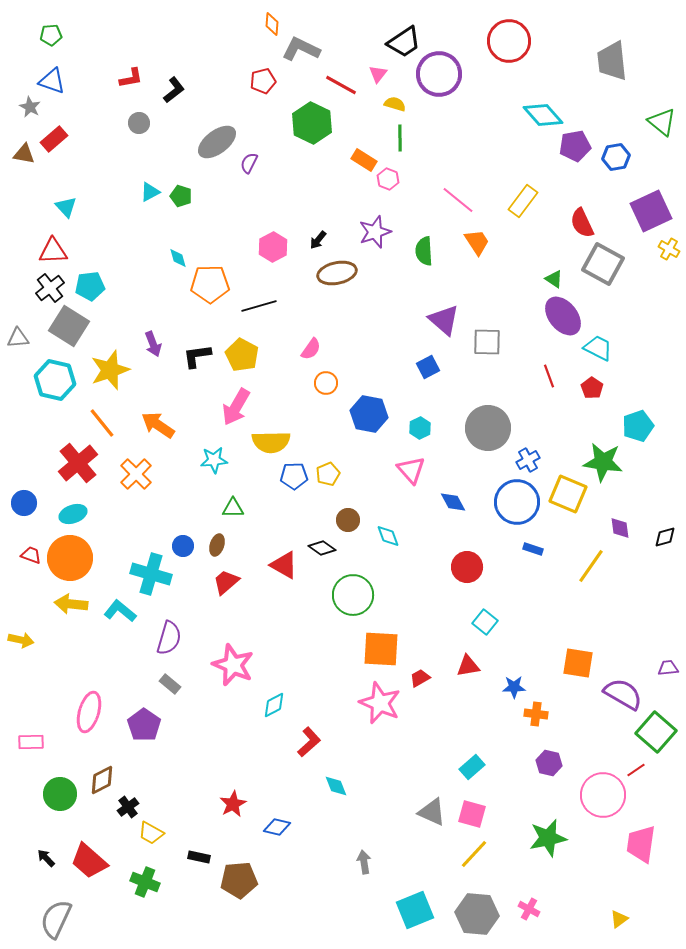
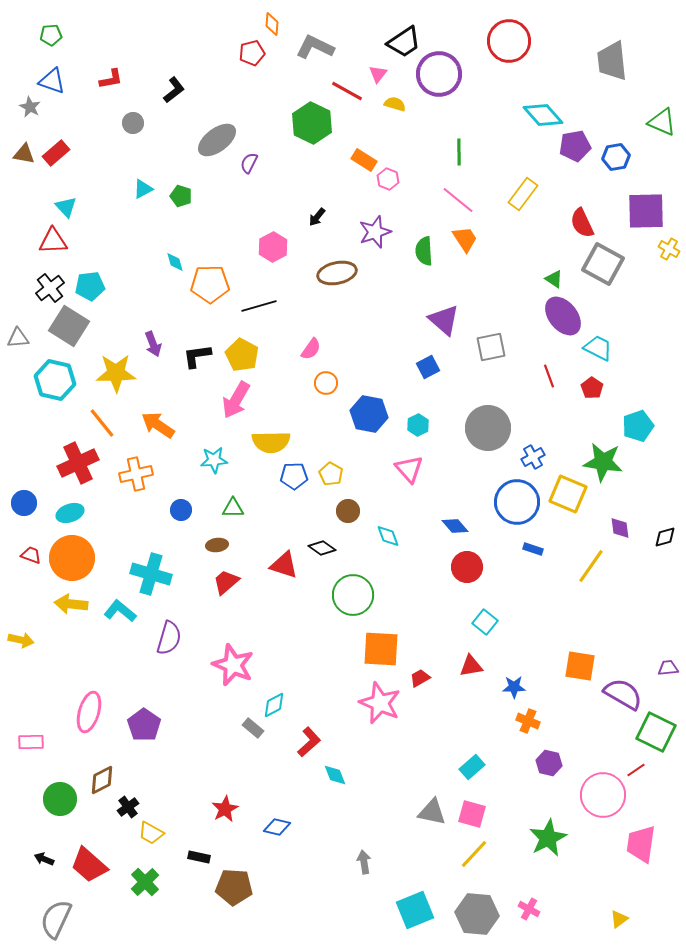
gray L-shape at (301, 49): moved 14 px right, 2 px up
red L-shape at (131, 78): moved 20 px left, 1 px down
red pentagon at (263, 81): moved 11 px left, 28 px up
red line at (341, 85): moved 6 px right, 6 px down
green triangle at (662, 122): rotated 16 degrees counterclockwise
gray circle at (139, 123): moved 6 px left
green line at (400, 138): moved 59 px right, 14 px down
red rectangle at (54, 139): moved 2 px right, 14 px down
gray ellipse at (217, 142): moved 2 px up
cyan triangle at (150, 192): moved 7 px left, 3 px up
yellow rectangle at (523, 201): moved 7 px up
purple square at (651, 211): moved 5 px left; rotated 24 degrees clockwise
black arrow at (318, 240): moved 1 px left, 23 px up
orange trapezoid at (477, 242): moved 12 px left, 3 px up
red triangle at (53, 251): moved 10 px up
cyan diamond at (178, 258): moved 3 px left, 4 px down
gray square at (487, 342): moved 4 px right, 5 px down; rotated 12 degrees counterclockwise
yellow star at (110, 370): moved 6 px right, 3 px down; rotated 18 degrees clockwise
pink arrow at (236, 407): moved 7 px up
cyan hexagon at (420, 428): moved 2 px left, 3 px up
blue cross at (528, 460): moved 5 px right, 3 px up
red cross at (78, 463): rotated 15 degrees clockwise
pink triangle at (411, 470): moved 2 px left, 1 px up
orange cross at (136, 474): rotated 32 degrees clockwise
yellow pentagon at (328, 474): moved 3 px right; rotated 20 degrees counterclockwise
blue diamond at (453, 502): moved 2 px right, 24 px down; rotated 12 degrees counterclockwise
cyan ellipse at (73, 514): moved 3 px left, 1 px up
brown circle at (348, 520): moved 9 px up
brown ellipse at (217, 545): rotated 65 degrees clockwise
blue circle at (183, 546): moved 2 px left, 36 px up
orange circle at (70, 558): moved 2 px right
red triangle at (284, 565): rotated 12 degrees counterclockwise
orange square at (578, 663): moved 2 px right, 3 px down
red triangle at (468, 666): moved 3 px right
gray rectangle at (170, 684): moved 83 px right, 44 px down
orange cross at (536, 714): moved 8 px left, 7 px down; rotated 15 degrees clockwise
green square at (656, 732): rotated 15 degrees counterclockwise
cyan diamond at (336, 786): moved 1 px left, 11 px up
green circle at (60, 794): moved 5 px down
red star at (233, 804): moved 8 px left, 5 px down
gray triangle at (432, 812): rotated 12 degrees counterclockwise
green star at (548, 838): rotated 15 degrees counterclockwise
black arrow at (46, 858): moved 2 px left, 1 px down; rotated 24 degrees counterclockwise
red trapezoid at (89, 861): moved 4 px down
brown pentagon at (239, 880): moved 5 px left, 7 px down; rotated 9 degrees clockwise
green cross at (145, 882): rotated 24 degrees clockwise
